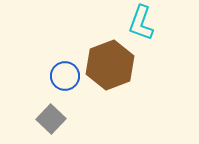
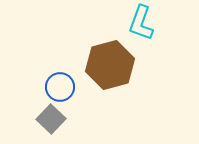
brown hexagon: rotated 6 degrees clockwise
blue circle: moved 5 px left, 11 px down
